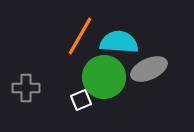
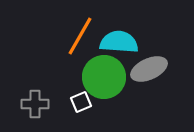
gray cross: moved 9 px right, 16 px down
white square: moved 2 px down
